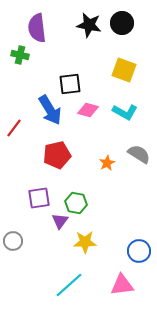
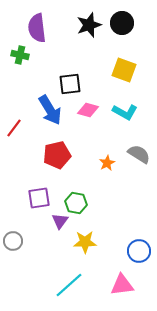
black star: rotated 30 degrees counterclockwise
